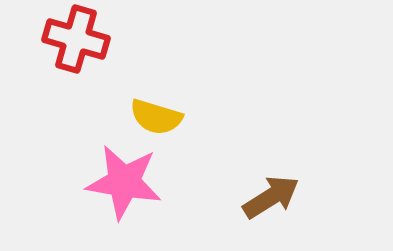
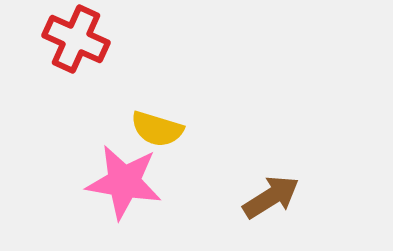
red cross: rotated 8 degrees clockwise
yellow semicircle: moved 1 px right, 12 px down
